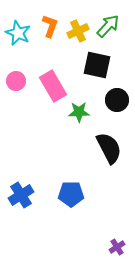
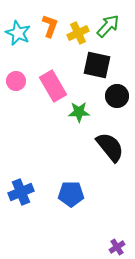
yellow cross: moved 2 px down
black circle: moved 4 px up
black semicircle: moved 1 px right, 1 px up; rotated 12 degrees counterclockwise
blue cross: moved 3 px up; rotated 10 degrees clockwise
